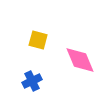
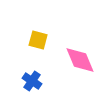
blue cross: rotated 30 degrees counterclockwise
